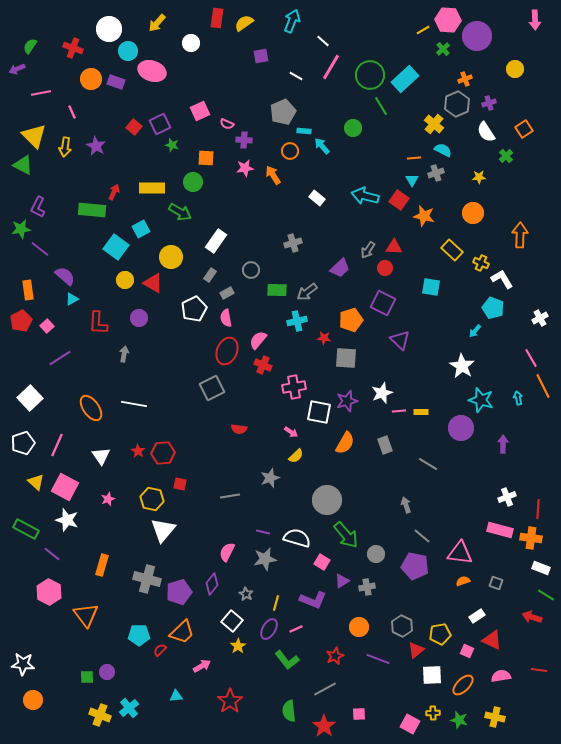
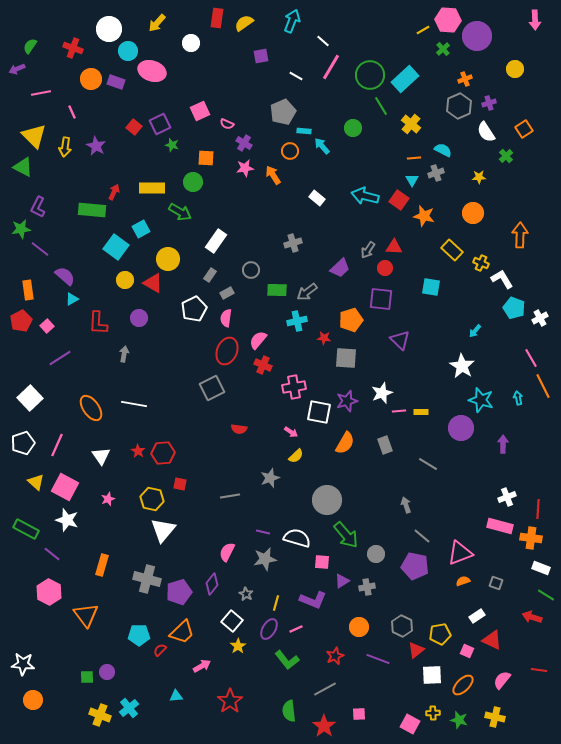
gray hexagon at (457, 104): moved 2 px right, 2 px down
yellow cross at (434, 124): moved 23 px left
purple cross at (244, 140): moved 3 px down; rotated 28 degrees clockwise
green triangle at (23, 165): moved 2 px down
yellow circle at (171, 257): moved 3 px left, 2 px down
purple square at (383, 303): moved 2 px left, 4 px up; rotated 20 degrees counterclockwise
cyan pentagon at (493, 308): moved 21 px right
pink semicircle at (226, 318): rotated 18 degrees clockwise
pink rectangle at (500, 530): moved 4 px up
pink triangle at (460, 553): rotated 28 degrees counterclockwise
pink square at (322, 562): rotated 28 degrees counterclockwise
pink semicircle at (501, 676): moved 1 px right, 4 px down; rotated 42 degrees counterclockwise
